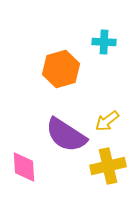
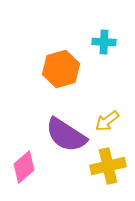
pink diamond: rotated 52 degrees clockwise
